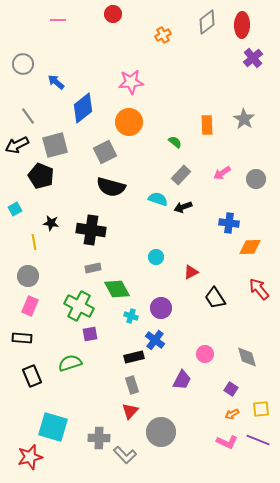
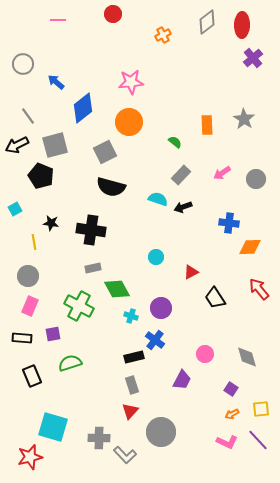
purple square at (90, 334): moved 37 px left
purple line at (258, 440): rotated 25 degrees clockwise
